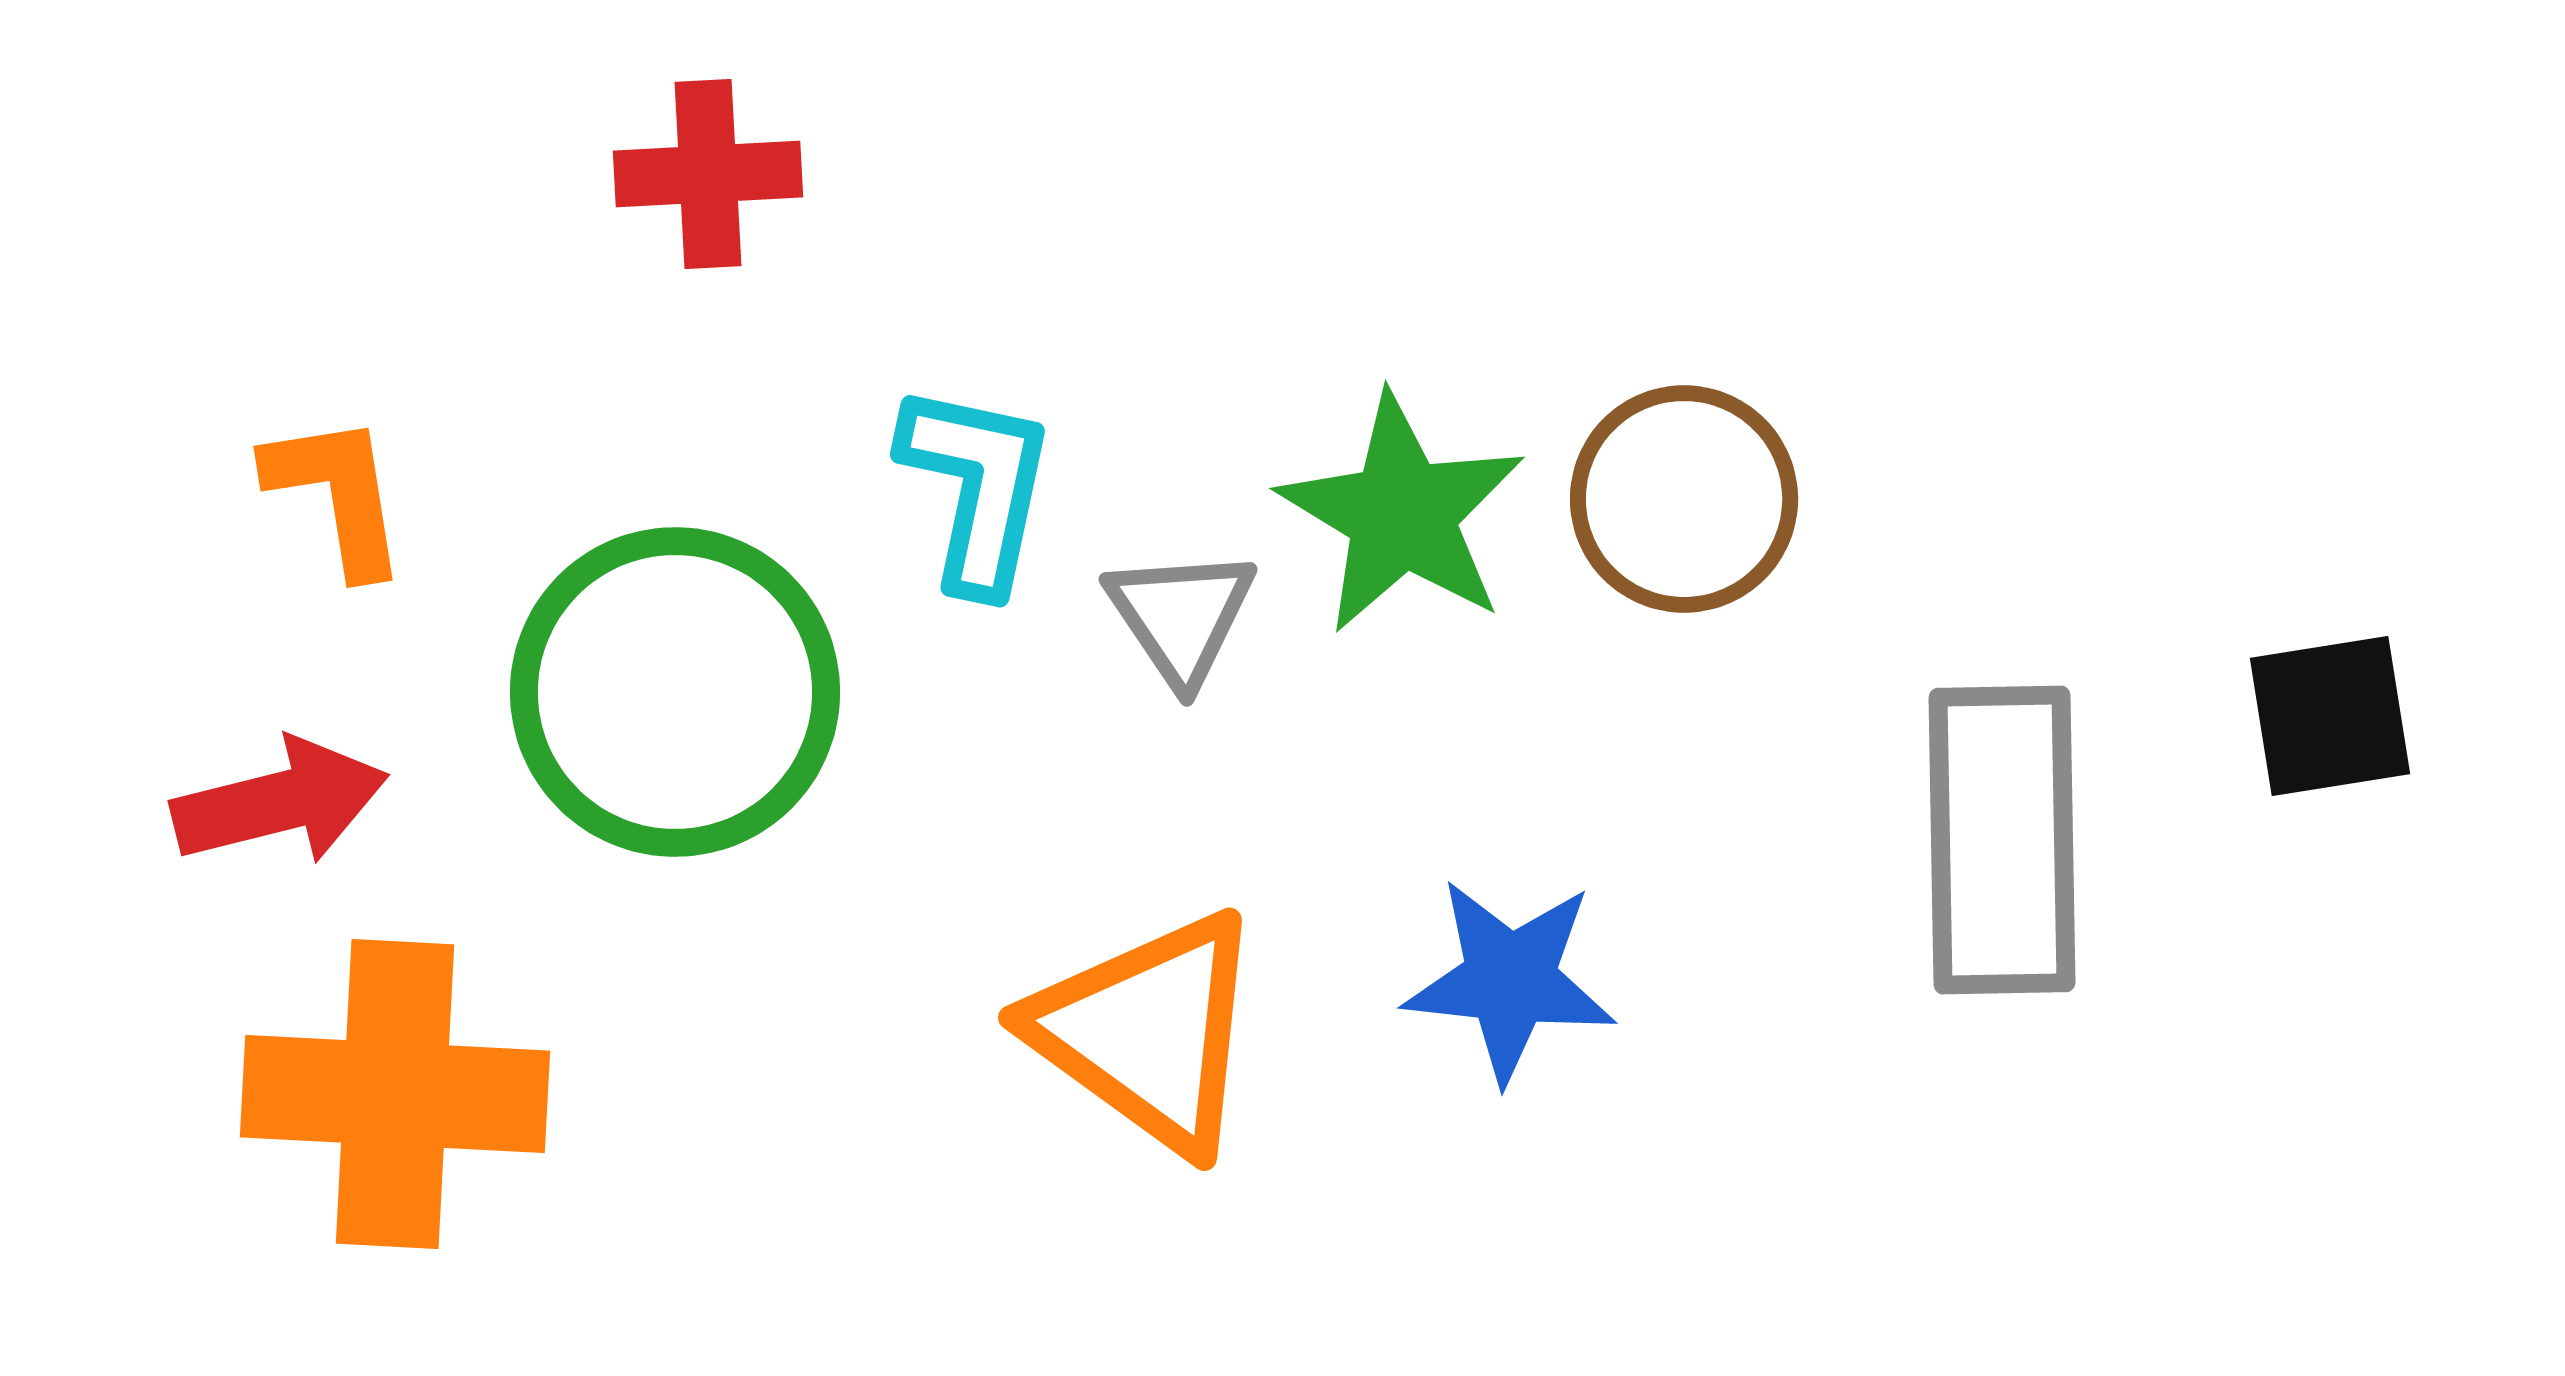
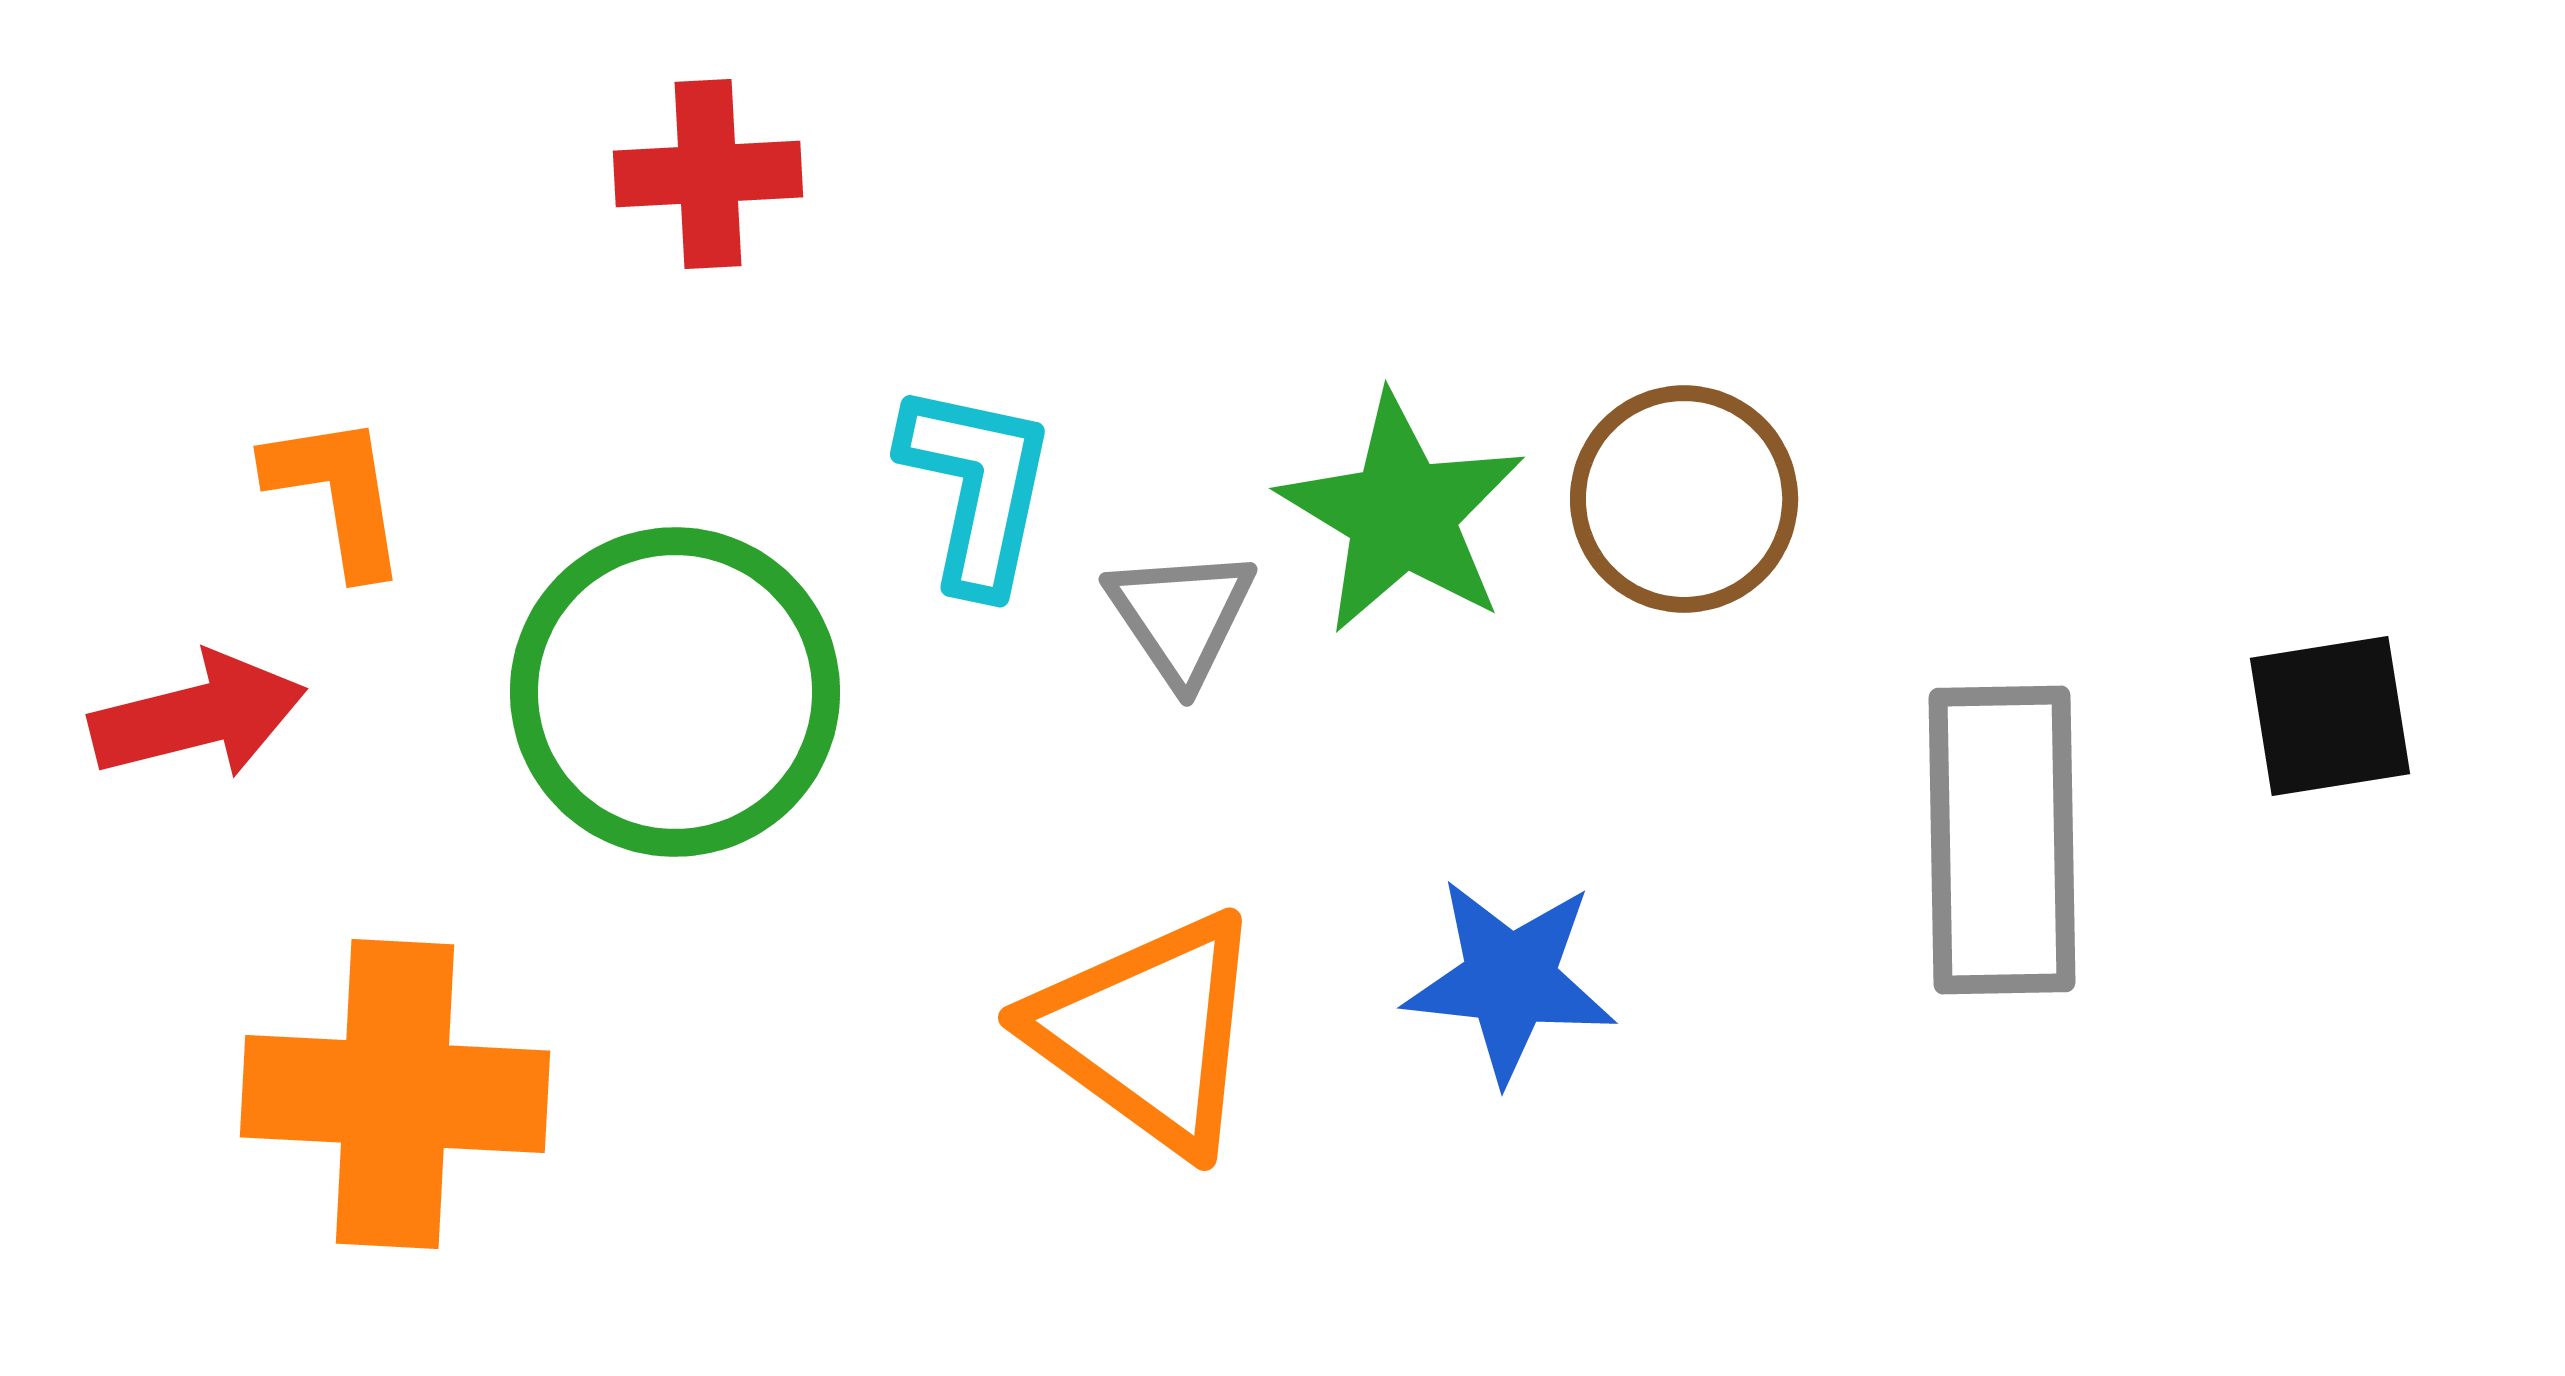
red arrow: moved 82 px left, 86 px up
